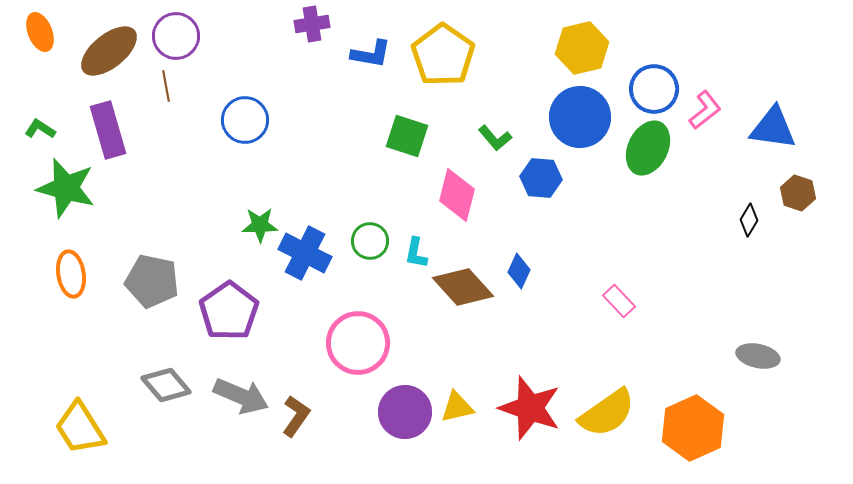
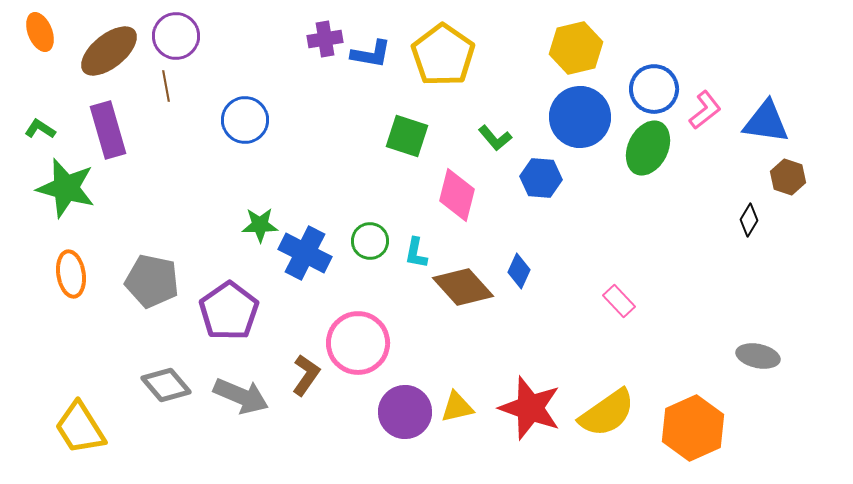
purple cross at (312, 24): moved 13 px right, 15 px down
yellow hexagon at (582, 48): moved 6 px left
blue triangle at (773, 128): moved 7 px left, 6 px up
brown hexagon at (798, 193): moved 10 px left, 16 px up
brown L-shape at (296, 416): moved 10 px right, 41 px up
